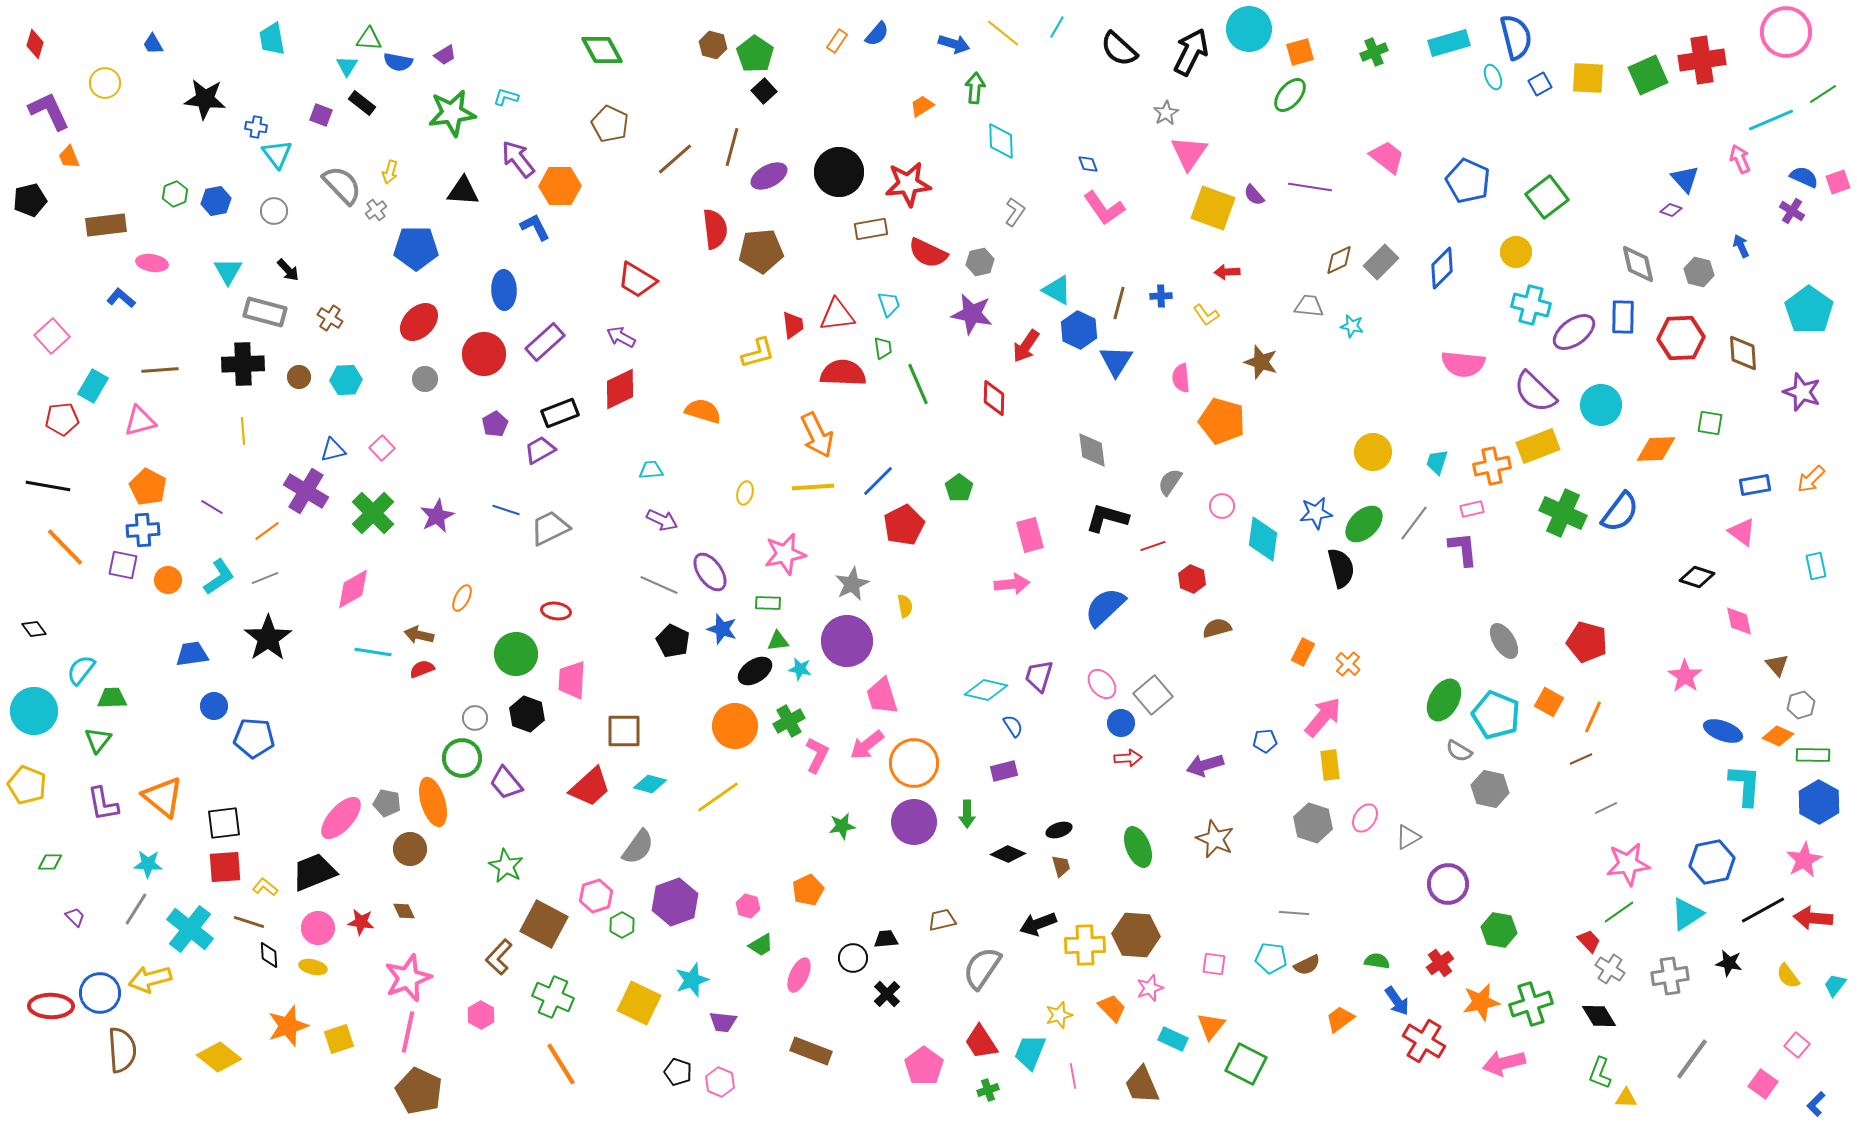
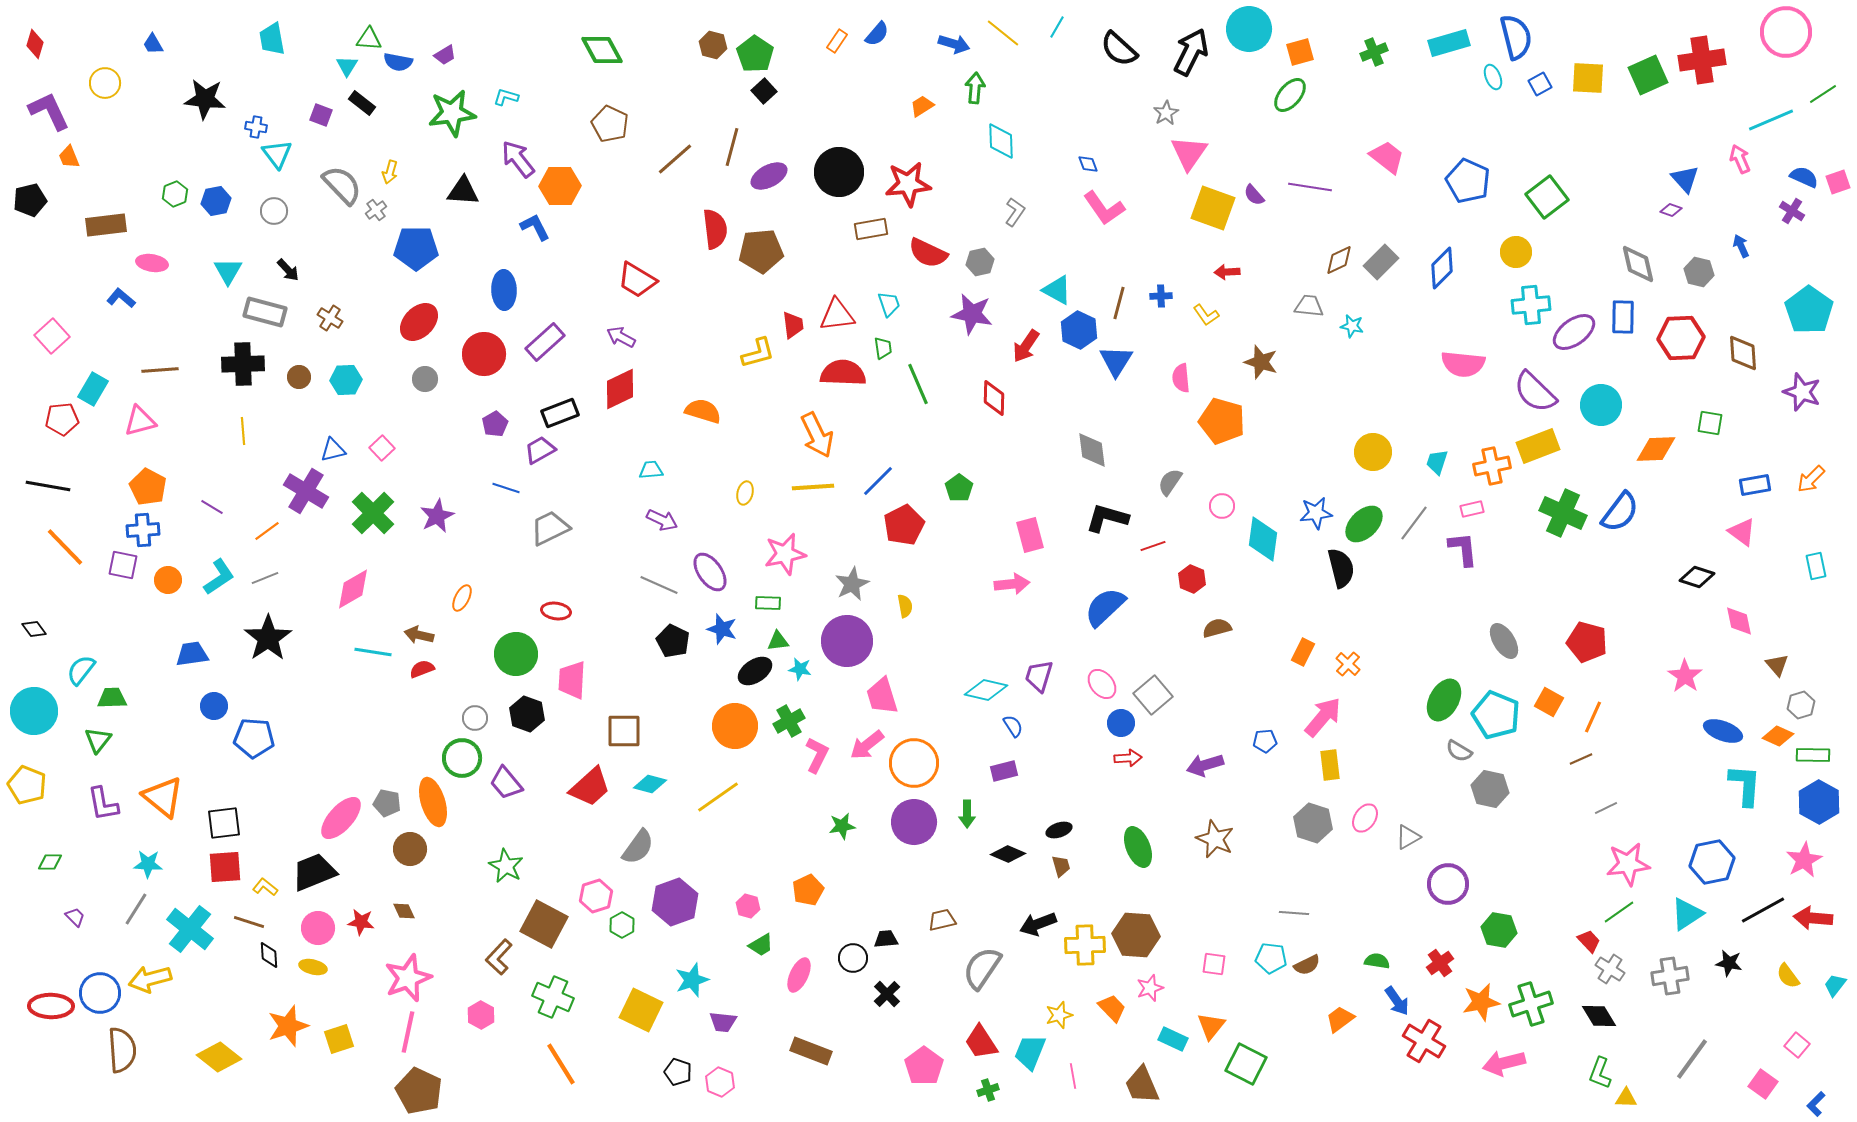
cyan cross at (1531, 305): rotated 21 degrees counterclockwise
cyan rectangle at (93, 386): moved 3 px down
blue line at (506, 510): moved 22 px up
yellow square at (639, 1003): moved 2 px right, 7 px down
